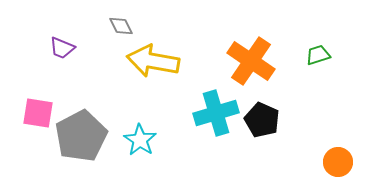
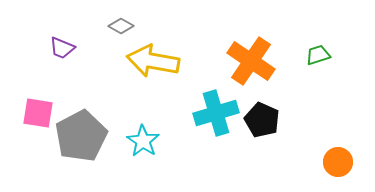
gray diamond: rotated 35 degrees counterclockwise
cyan star: moved 3 px right, 1 px down
